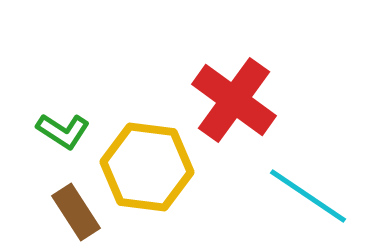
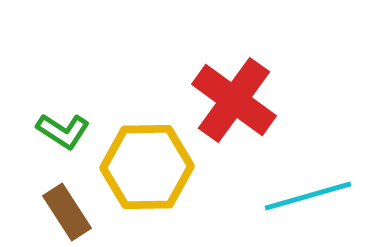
yellow hexagon: rotated 8 degrees counterclockwise
cyan line: rotated 50 degrees counterclockwise
brown rectangle: moved 9 px left
